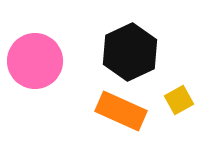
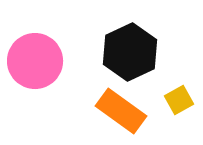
orange rectangle: rotated 12 degrees clockwise
